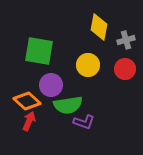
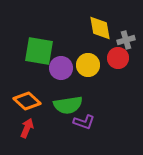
yellow diamond: moved 1 px right, 1 px down; rotated 20 degrees counterclockwise
red circle: moved 7 px left, 11 px up
purple circle: moved 10 px right, 17 px up
red arrow: moved 2 px left, 7 px down
